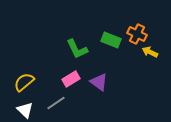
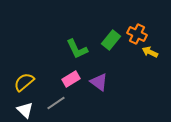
green rectangle: rotated 72 degrees counterclockwise
